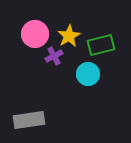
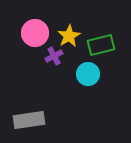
pink circle: moved 1 px up
